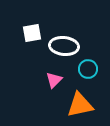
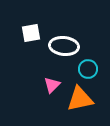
white square: moved 1 px left
pink triangle: moved 2 px left, 5 px down
orange triangle: moved 6 px up
